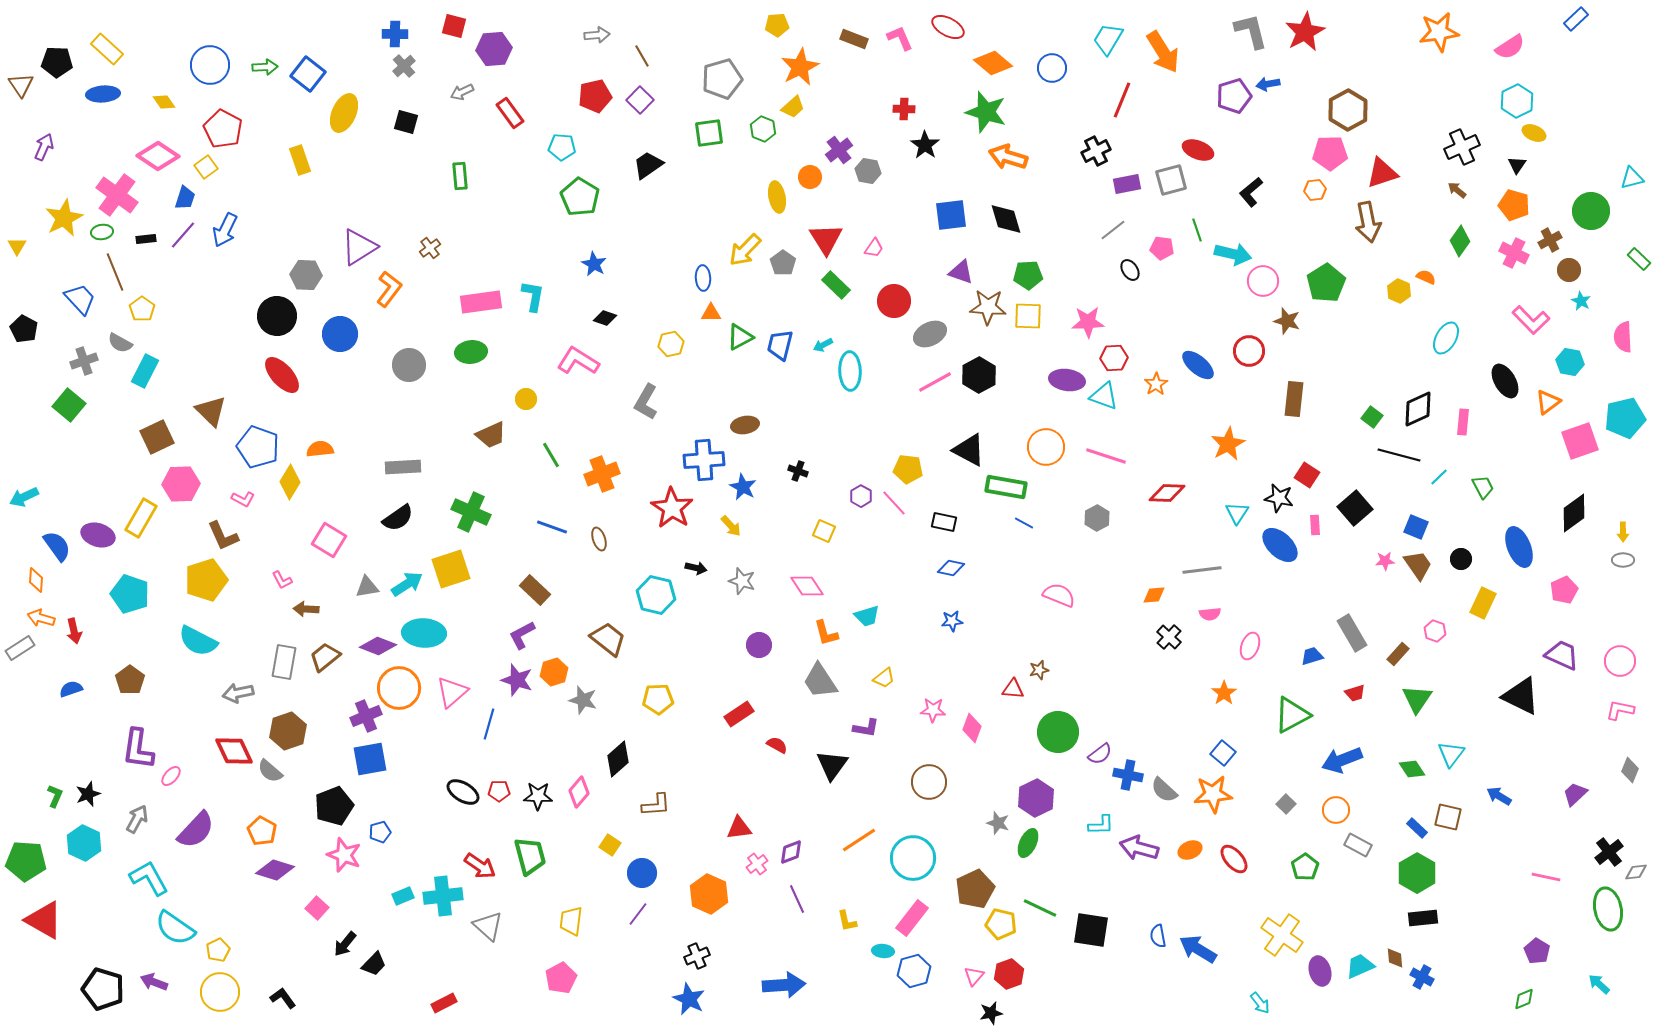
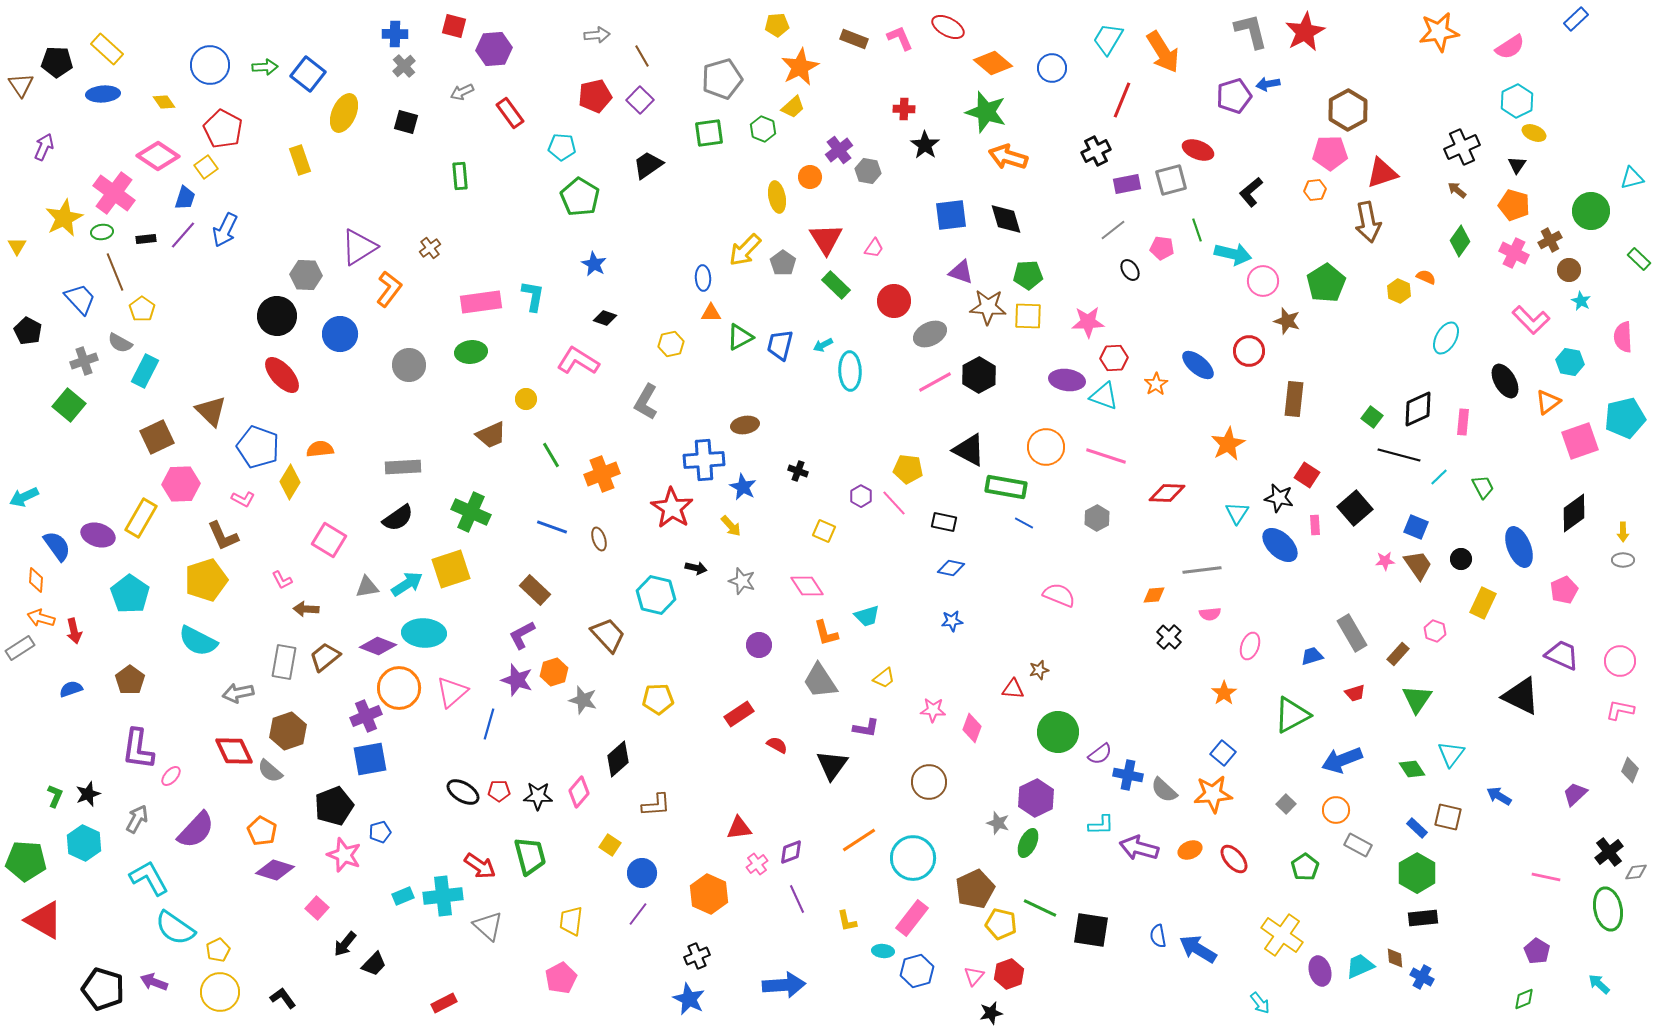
pink cross at (117, 195): moved 3 px left, 2 px up
black pentagon at (24, 329): moved 4 px right, 2 px down
cyan pentagon at (130, 594): rotated 15 degrees clockwise
brown trapezoid at (608, 639): moved 4 px up; rotated 9 degrees clockwise
blue hexagon at (914, 971): moved 3 px right
